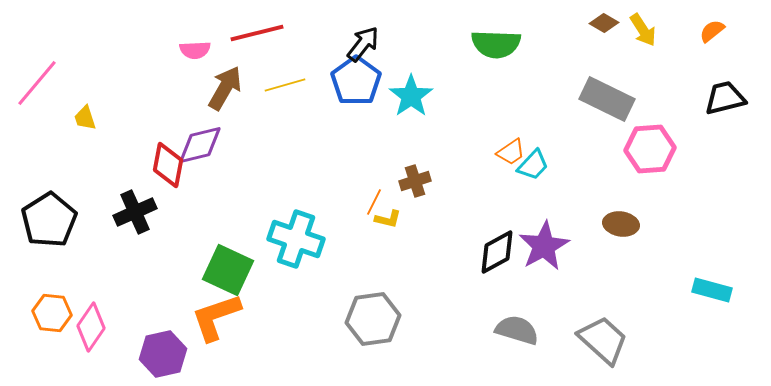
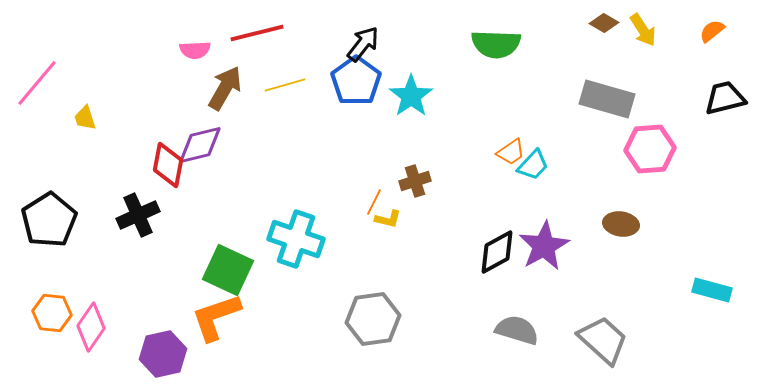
gray rectangle: rotated 10 degrees counterclockwise
black cross: moved 3 px right, 3 px down
